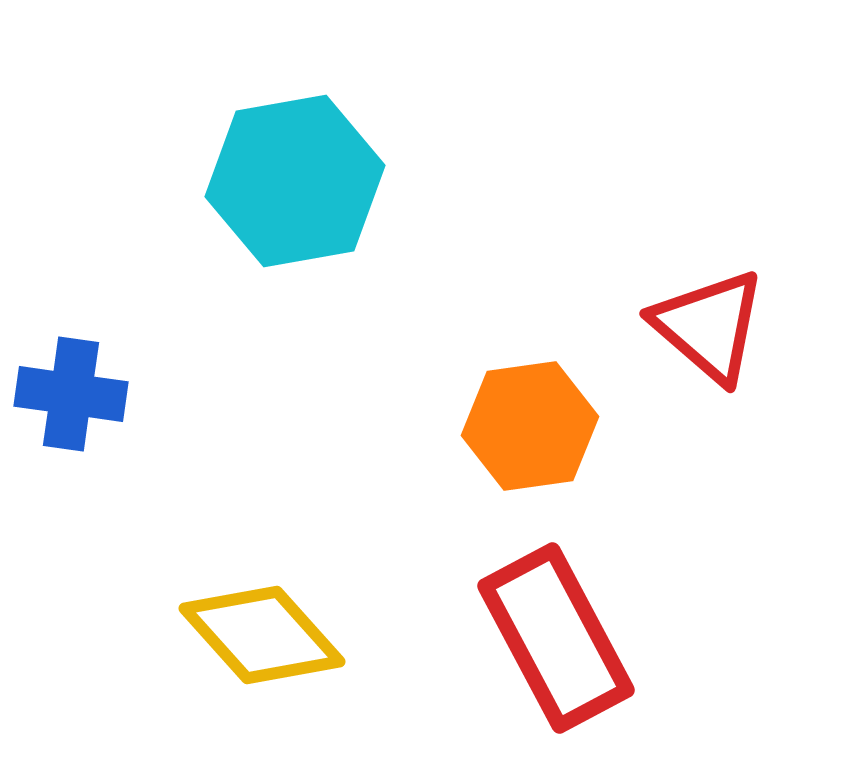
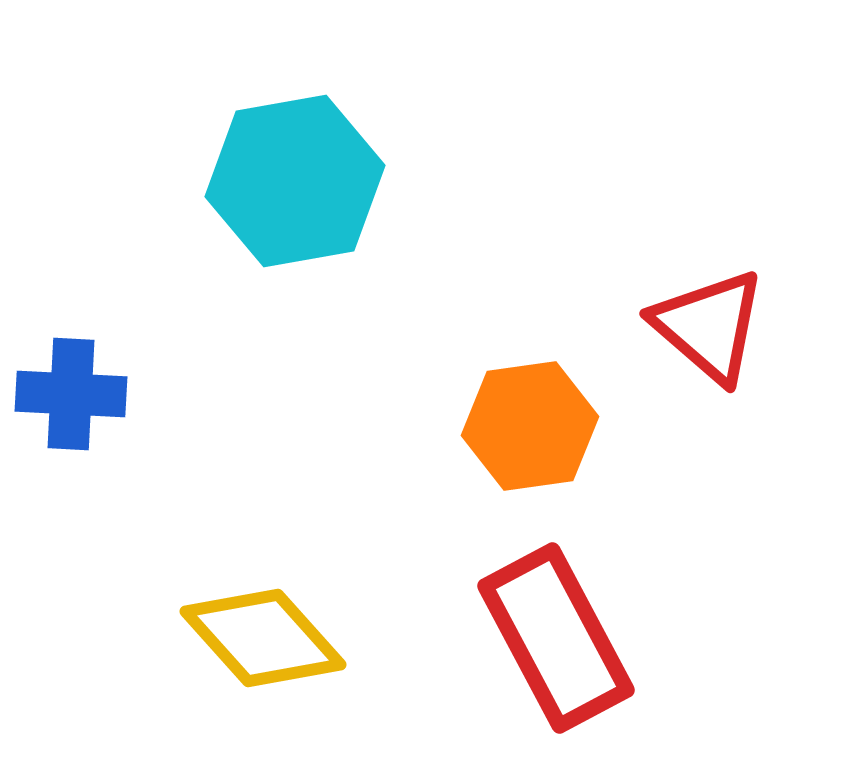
blue cross: rotated 5 degrees counterclockwise
yellow diamond: moved 1 px right, 3 px down
